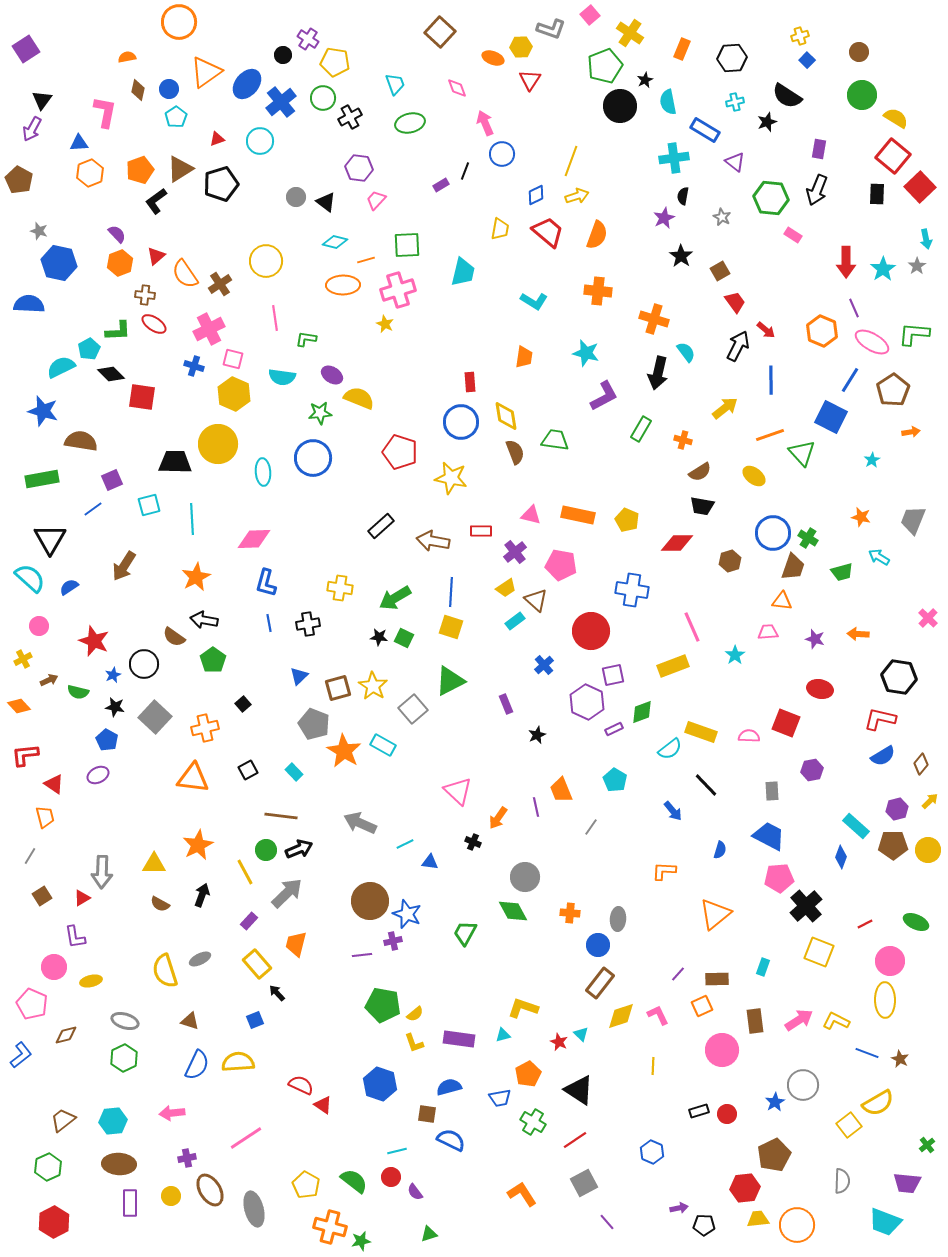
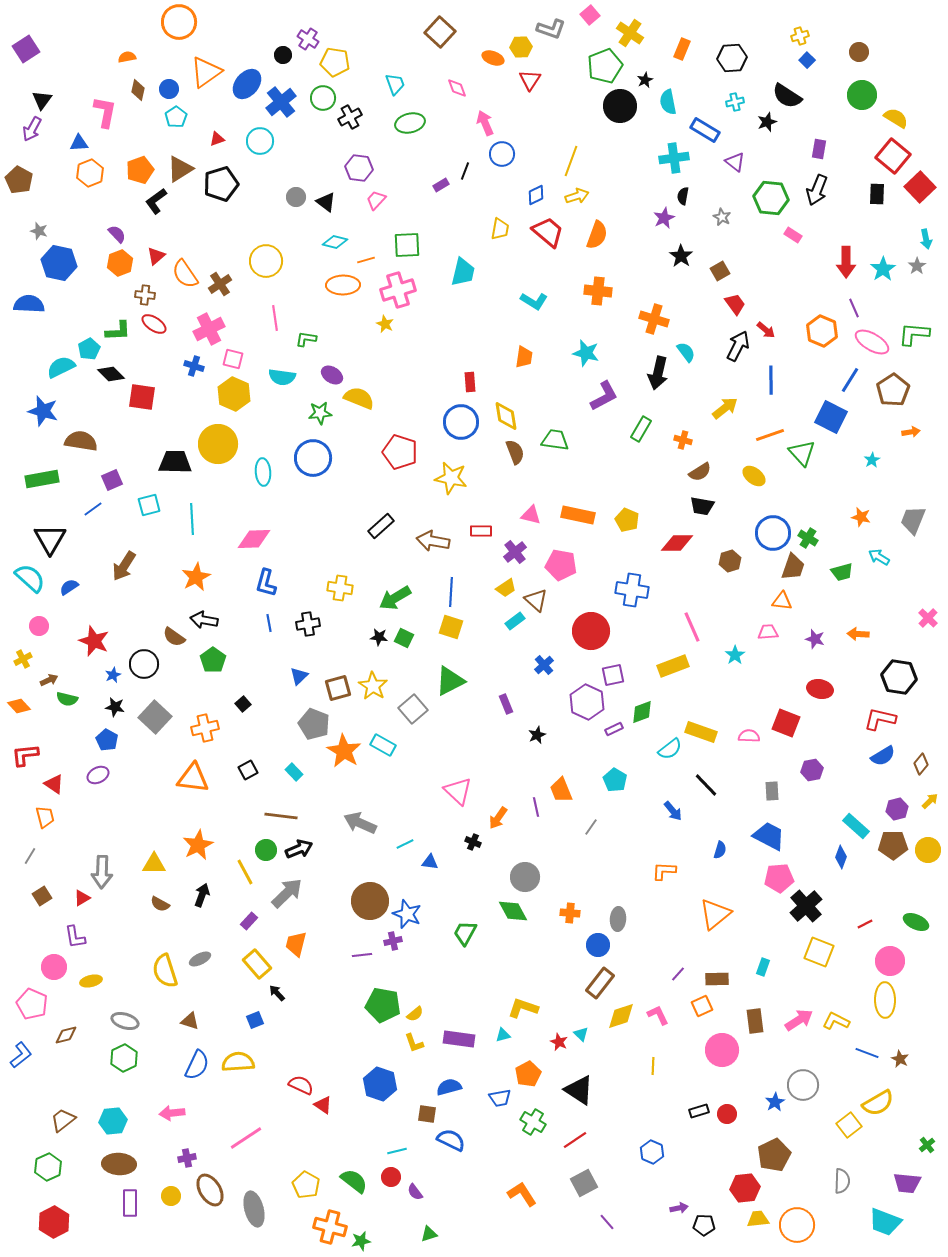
red trapezoid at (735, 302): moved 2 px down
green semicircle at (78, 692): moved 11 px left, 7 px down
